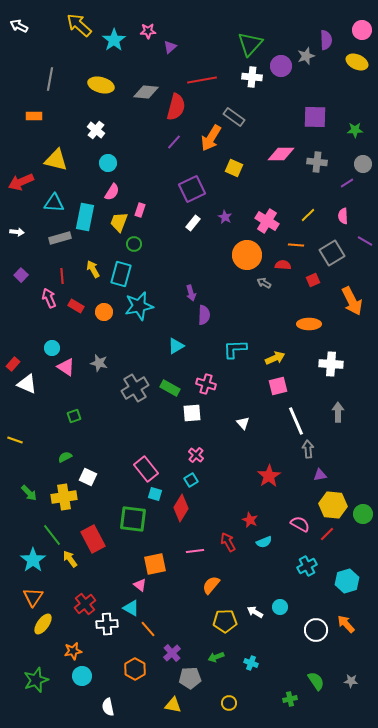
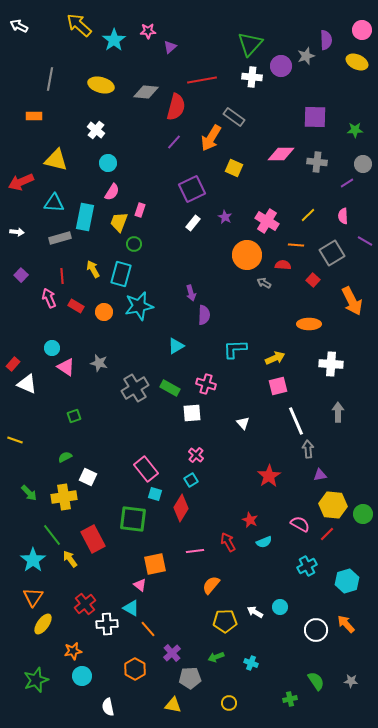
red square at (313, 280): rotated 24 degrees counterclockwise
